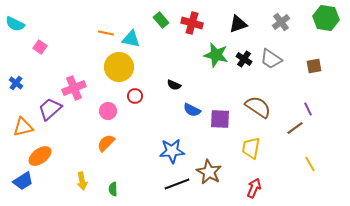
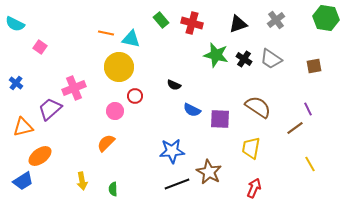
gray cross: moved 5 px left, 2 px up
pink circle: moved 7 px right
